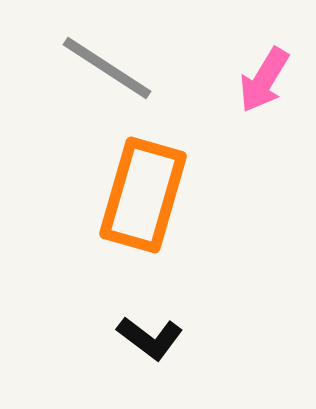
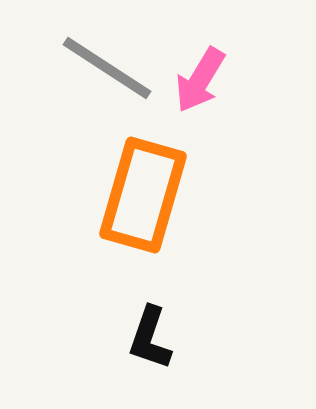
pink arrow: moved 64 px left
black L-shape: rotated 72 degrees clockwise
